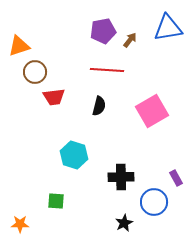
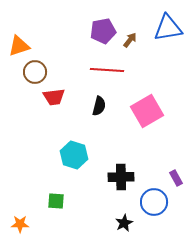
pink square: moved 5 px left
